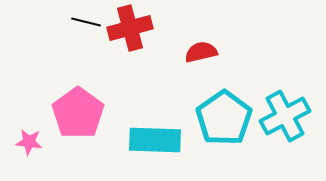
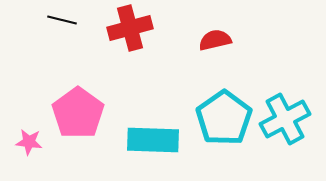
black line: moved 24 px left, 2 px up
red semicircle: moved 14 px right, 12 px up
cyan cross: moved 3 px down
cyan rectangle: moved 2 px left
